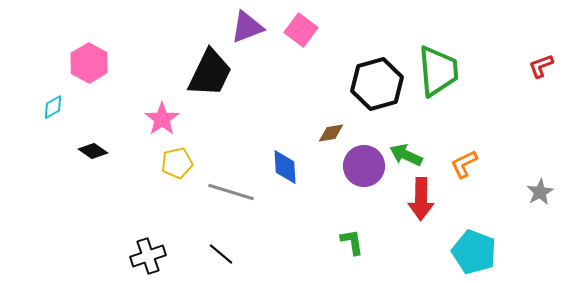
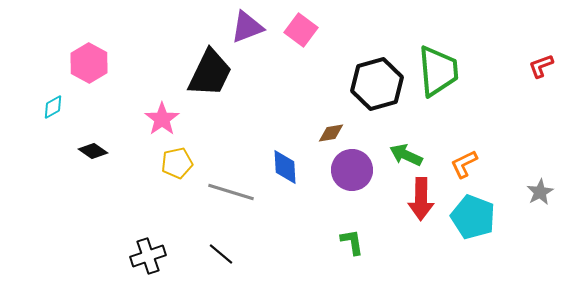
purple circle: moved 12 px left, 4 px down
cyan pentagon: moved 1 px left, 35 px up
